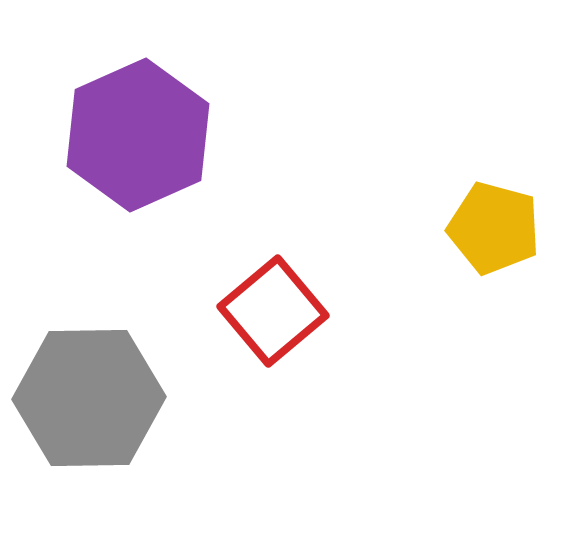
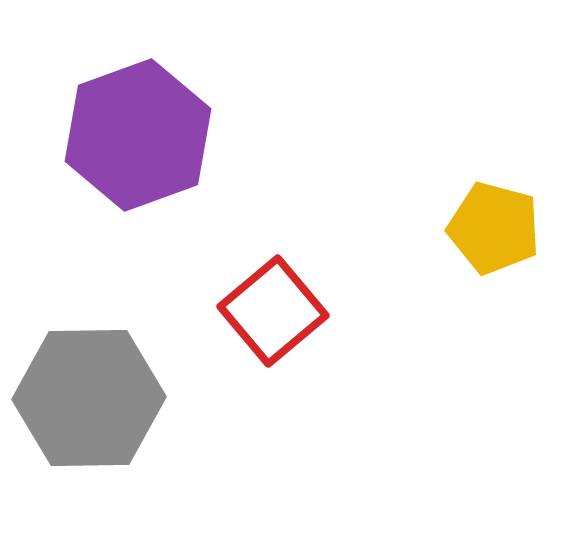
purple hexagon: rotated 4 degrees clockwise
